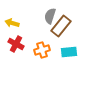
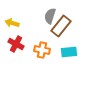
orange cross: rotated 28 degrees clockwise
